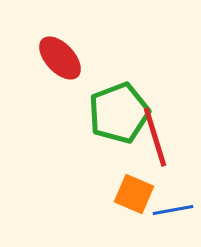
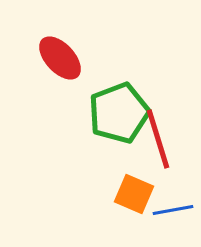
red line: moved 3 px right, 2 px down
